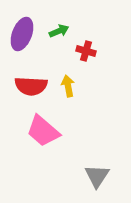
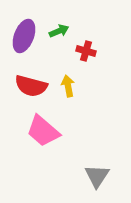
purple ellipse: moved 2 px right, 2 px down
red semicircle: rotated 12 degrees clockwise
